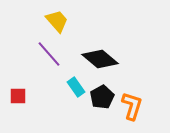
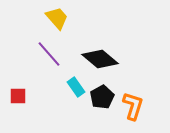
yellow trapezoid: moved 3 px up
orange L-shape: moved 1 px right
